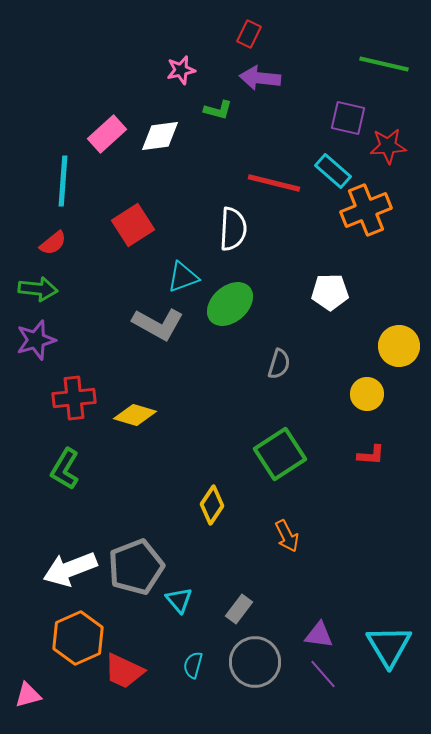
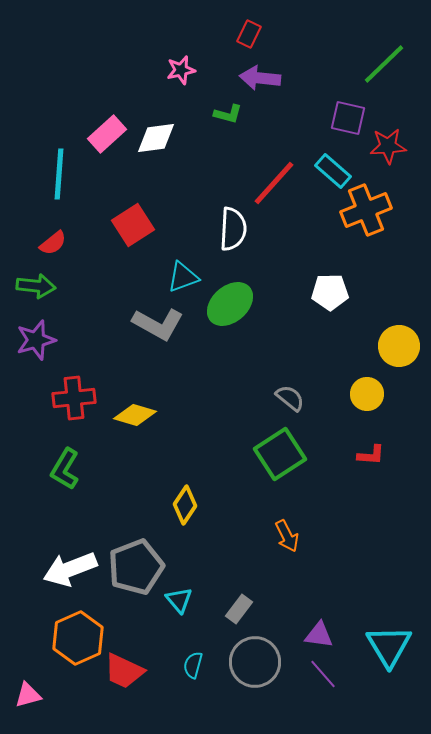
green line at (384, 64): rotated 57 degrees counterclockwise
green L-shape at (218, 110): moved 10 px right, 4 px down
white diamond at (160, 136): moved 4 px left, 2 px down
cyan line at (63, 181): moved 4 px left, 7 px up
red line at (274, 183): rotated 62 degrees counterclockwise
green arrow at (38, 289): moved 2 px left, 3 px up
gray semicircle at (279, 364): moved 11 px right, 34 px down; rotated 68 degrees counterclockwise
yellow diamond at (212, 505): moved 27 px left
